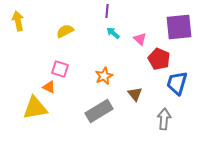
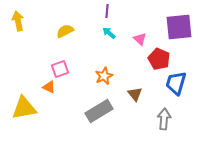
cyan arrow: moved 4 px left
pink square: rotated 36 degrees counterclockwise
blue trapezoid: moved 1 px left
yellow triangle: moved 11 px left
